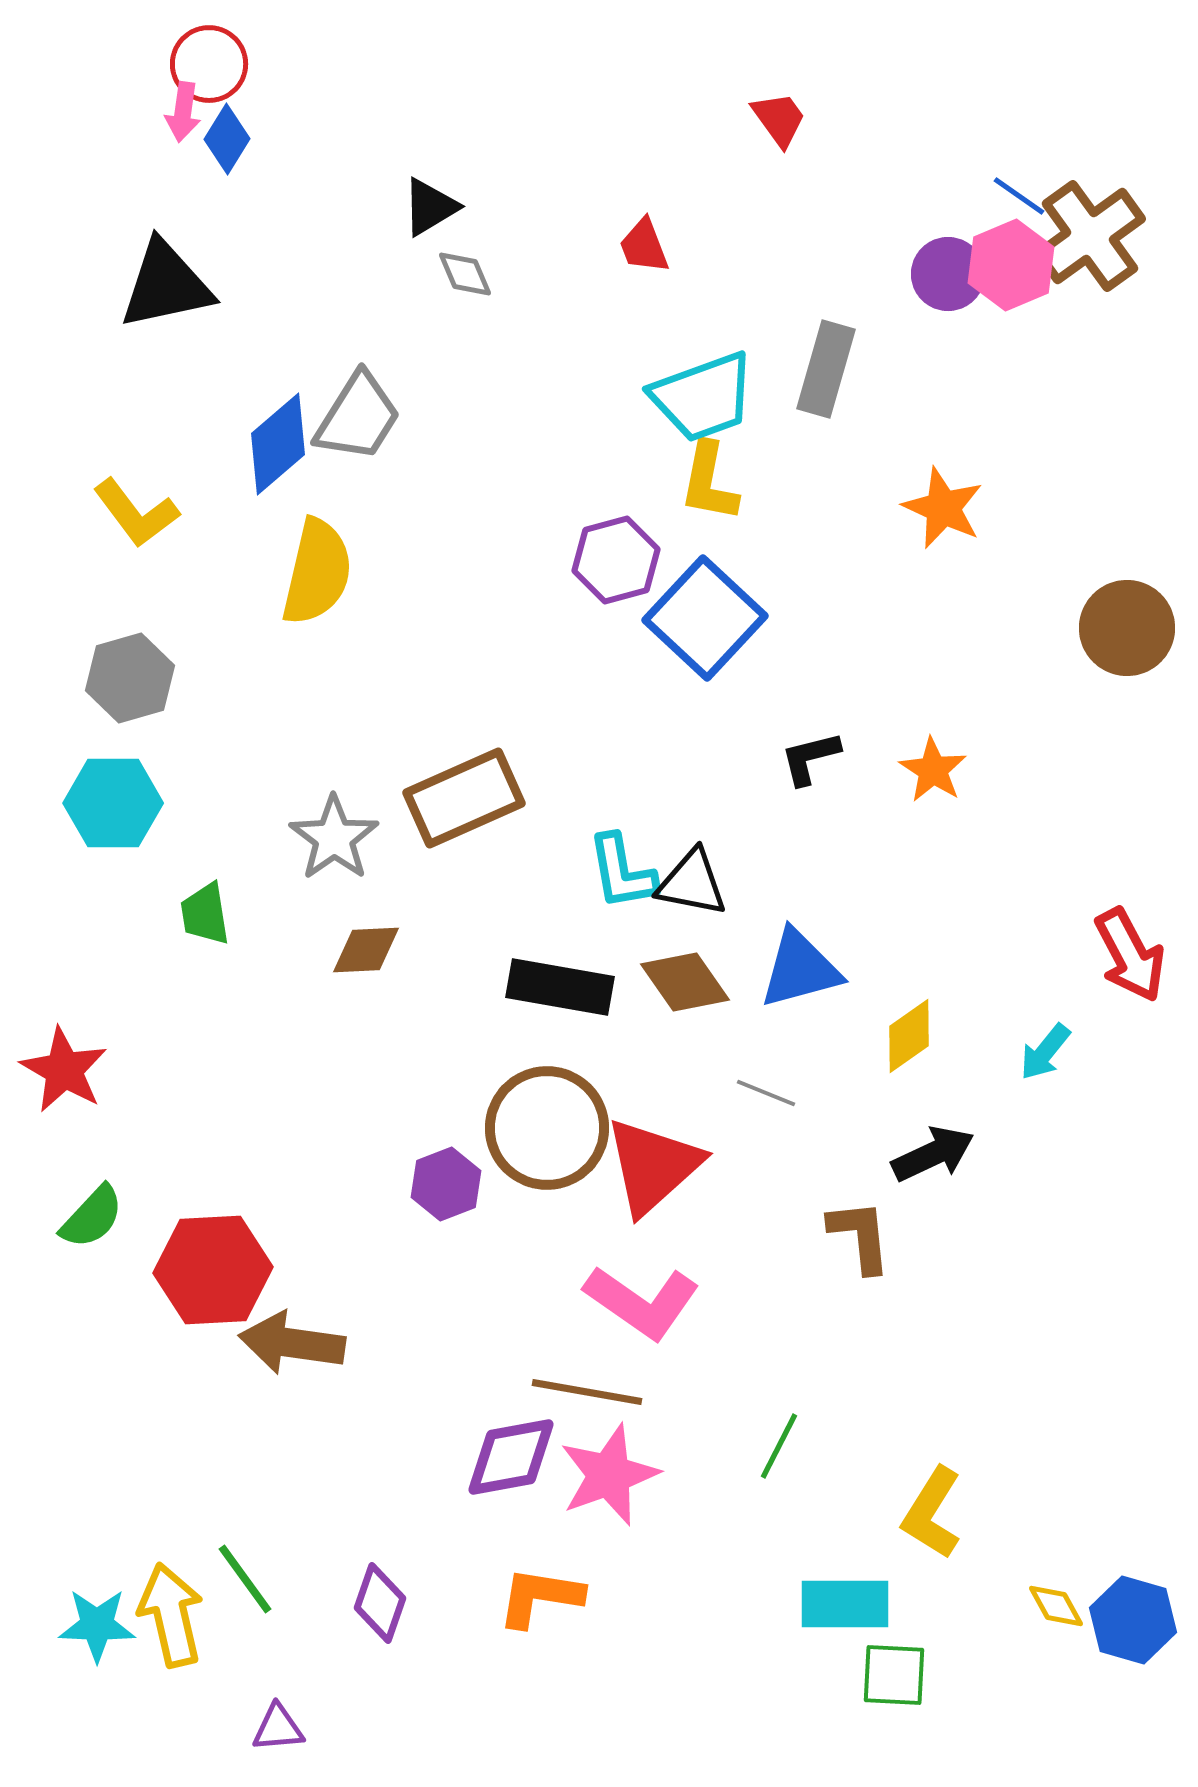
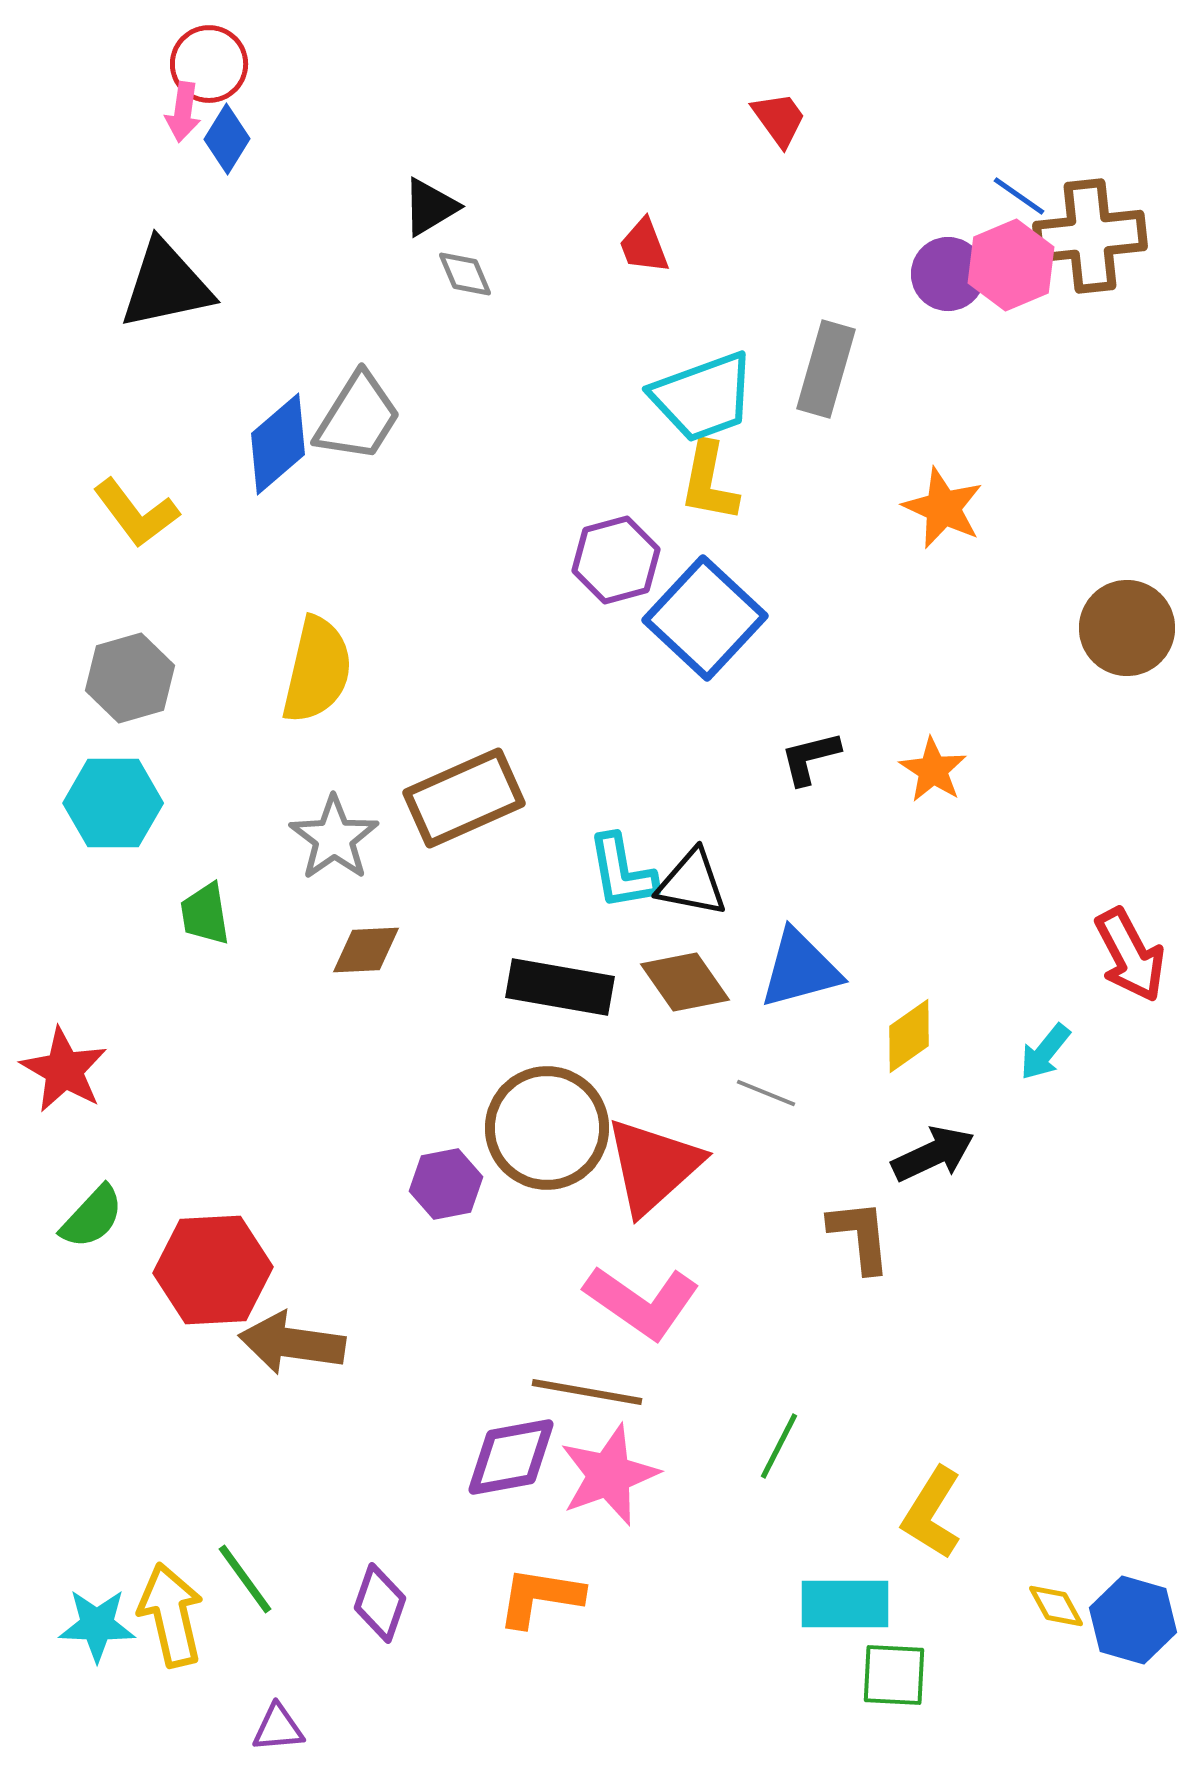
brown cross at (1090, 236): rotated 30 degrees clockwise
yellow semicircle at (317, 572): moved 98 px down
purple hexagon at (446, 1184): rotated 10 degrees clockwise
